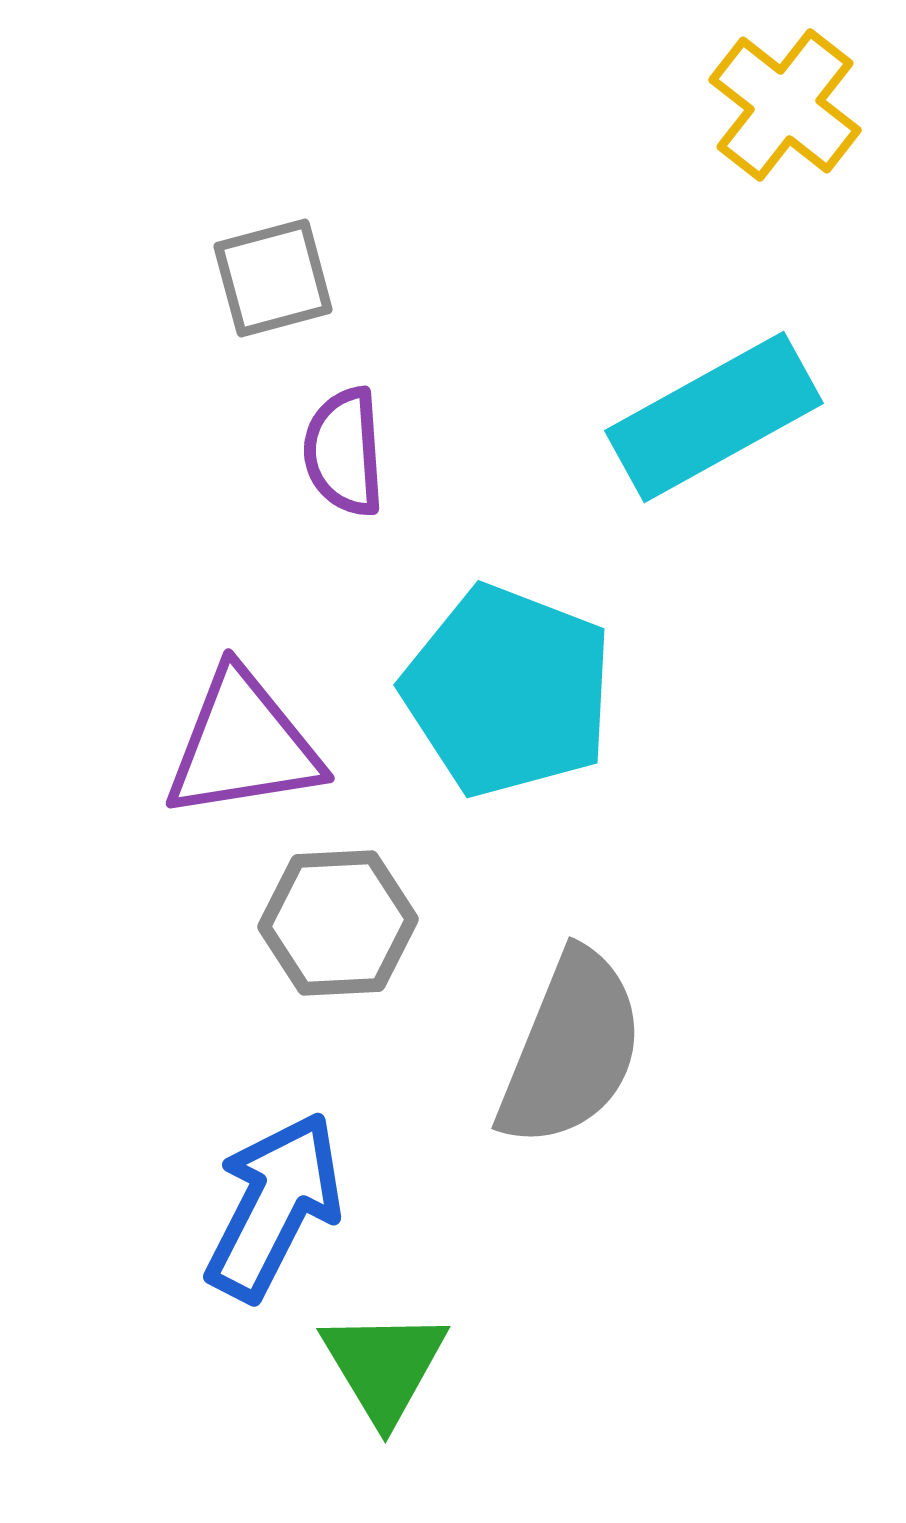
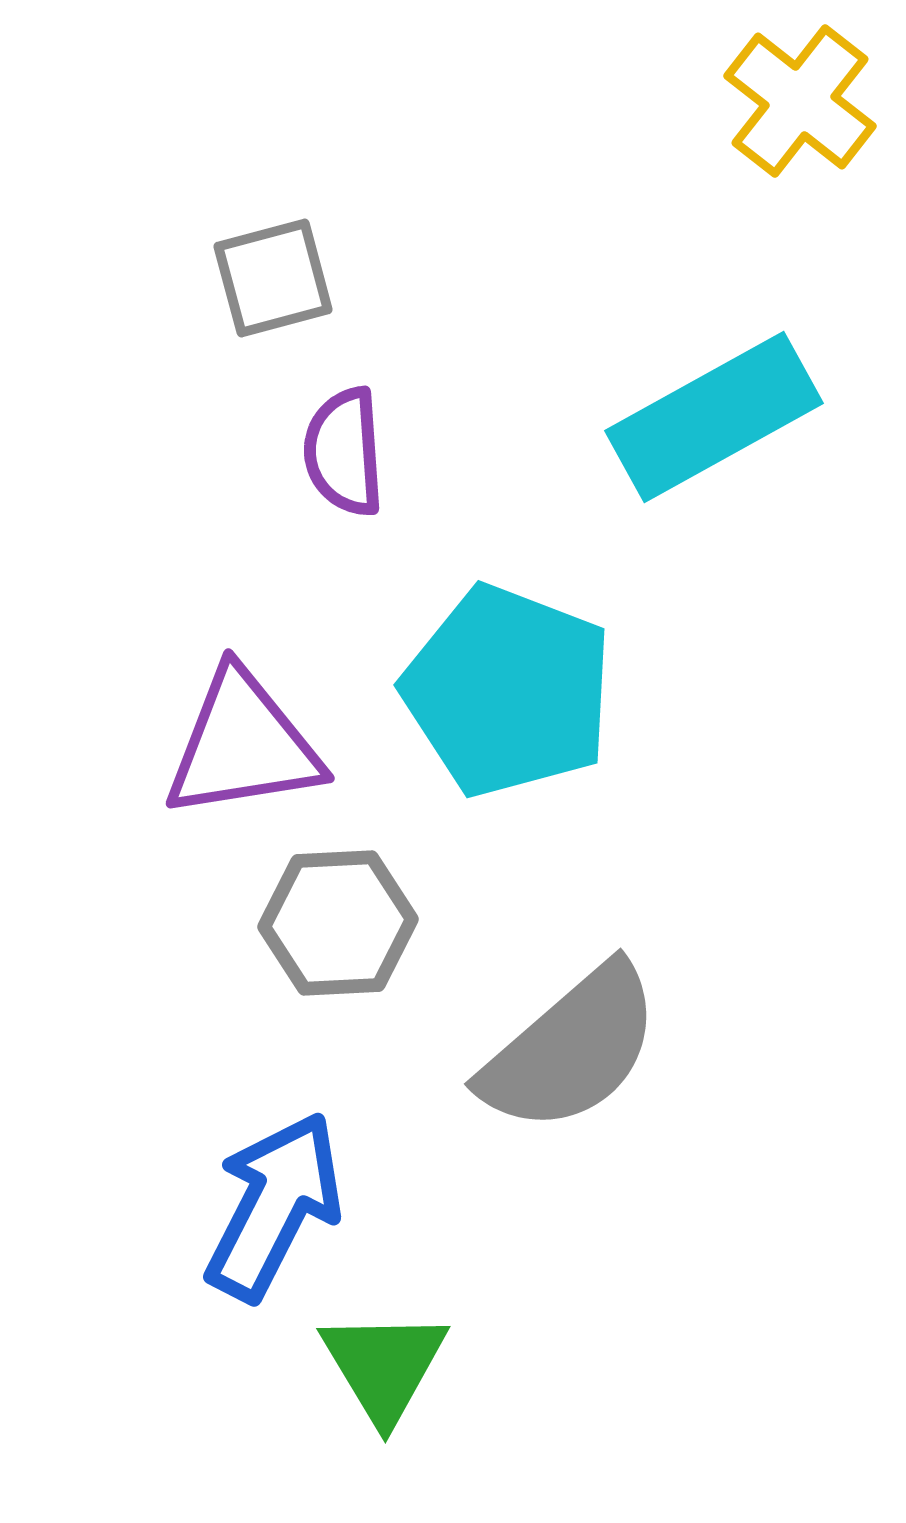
yellow cross: moved 15 px right, 4 px up
gray semicircle: rotated 27 degrees clockwise
